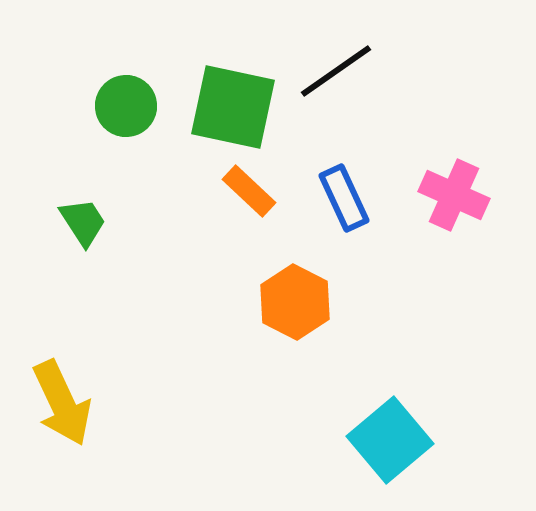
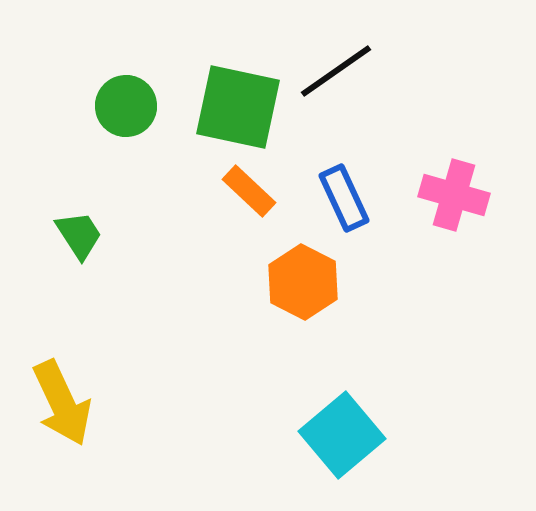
green square: moved 5 px right
pink cross: rotated 8 degrees counterclockwise
green trapezoid: moved 4 px left, 13 px down
orange hexagon: moved 8 px right, 20 px up
cyan square: moved 48 px left, 5 px up
